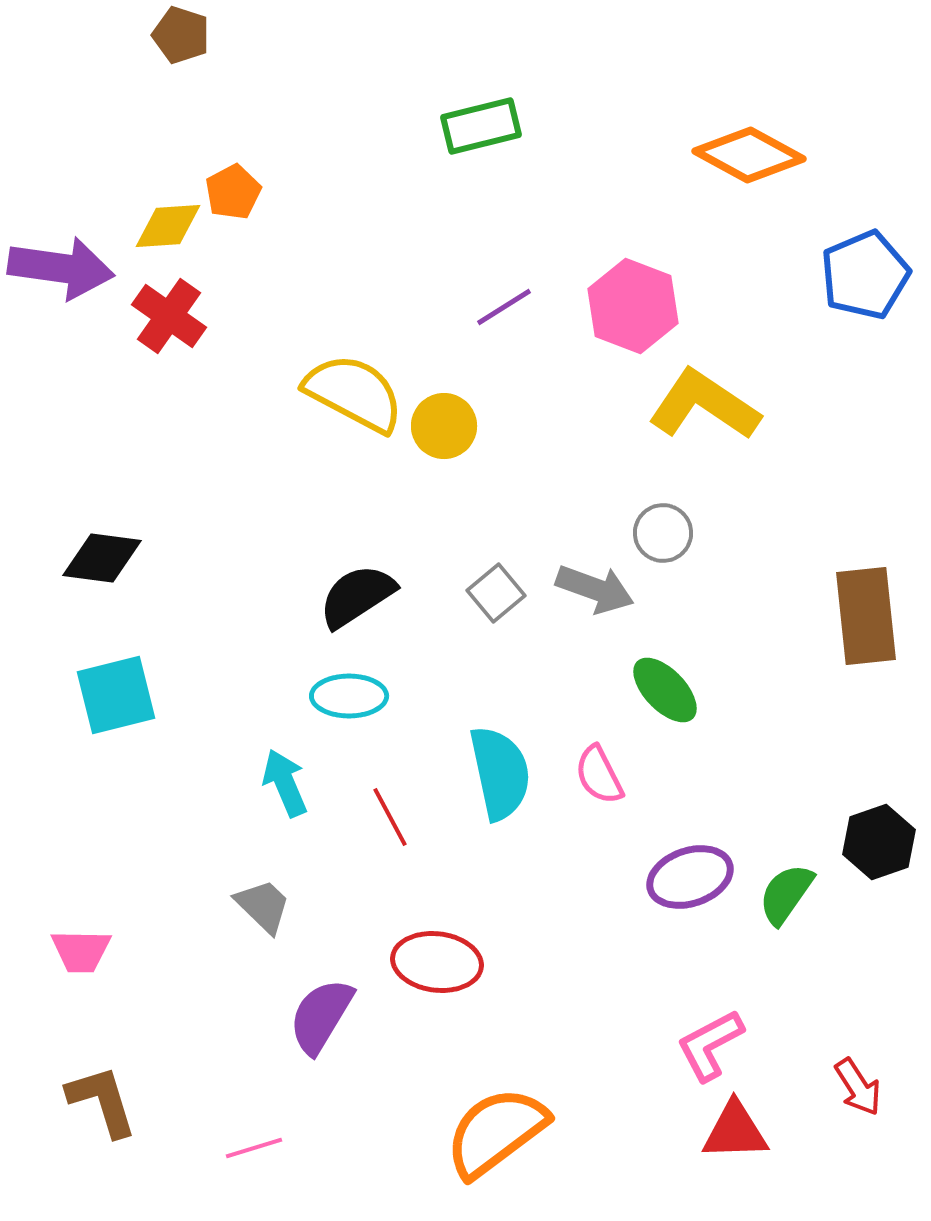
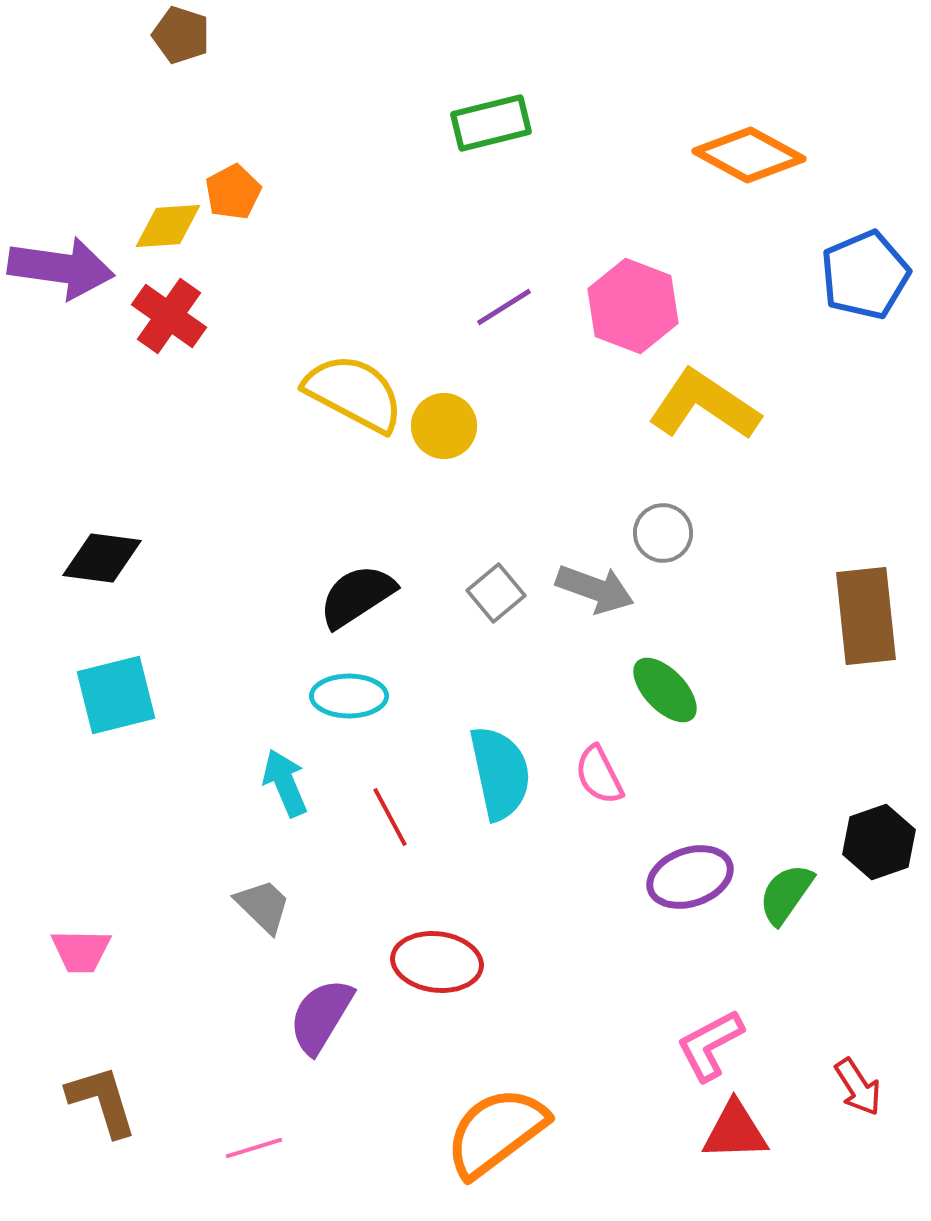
green rectangle: moved 10 px right, 3 px up
